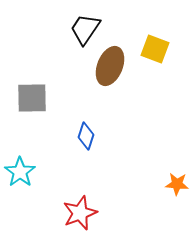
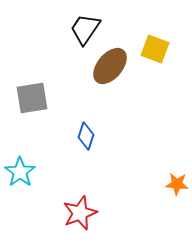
brown ellipse: rotated 18 degrees clockwise
gray square: rotated 8 degrees counterclockwise
